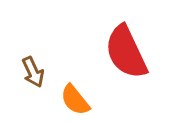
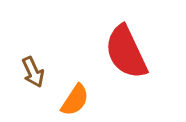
orange semicircle: rotated 108 degrees counterclockwise
